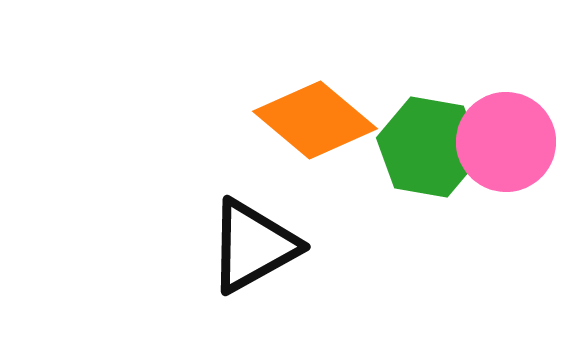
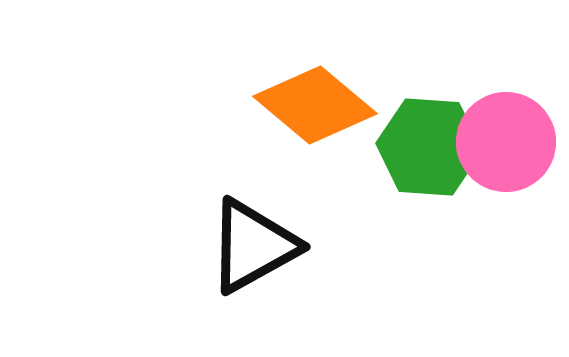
orange diamond: moved 15 px up
green hexagon: rotated 6 degrees counterclockwise
